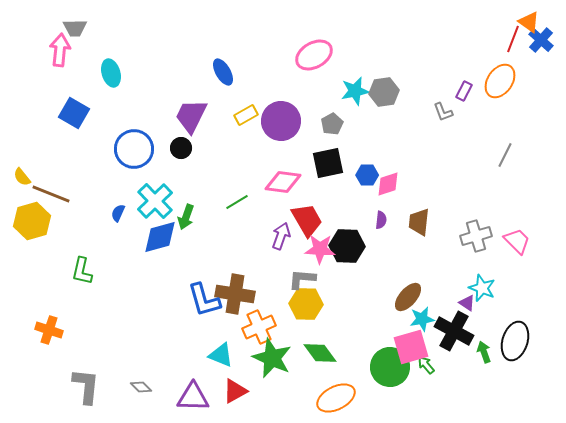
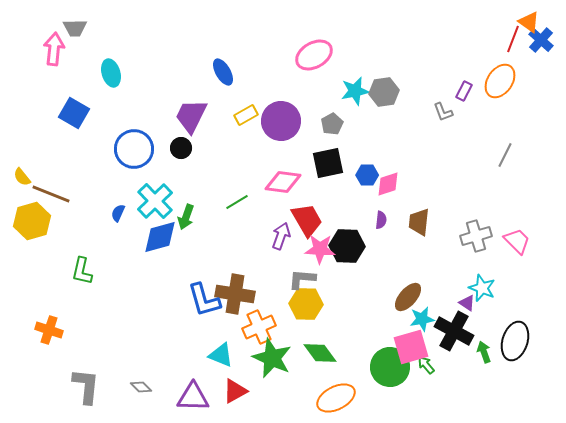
pink arrow at (60, 50): moved 6 px left, 1 px up
